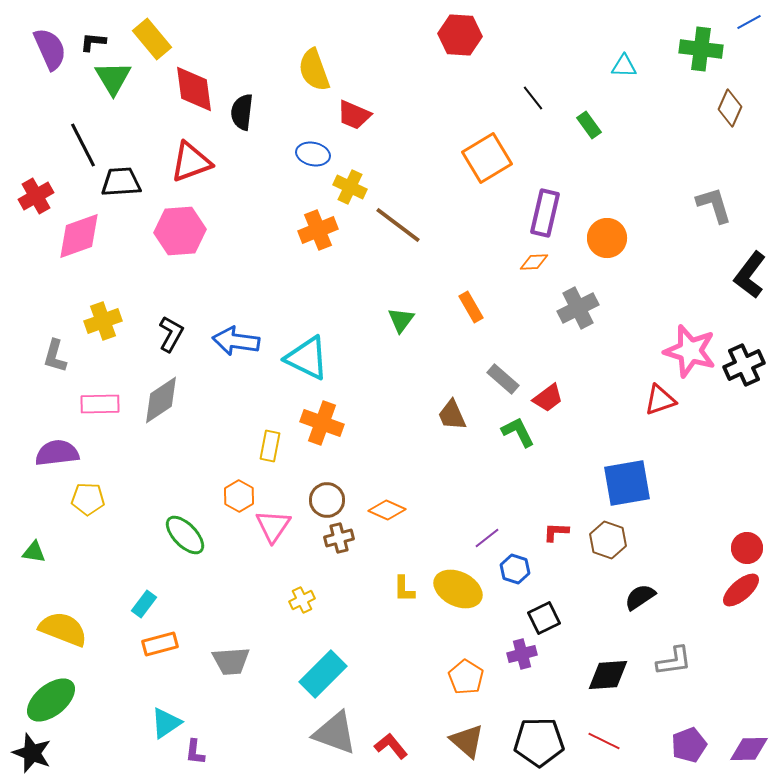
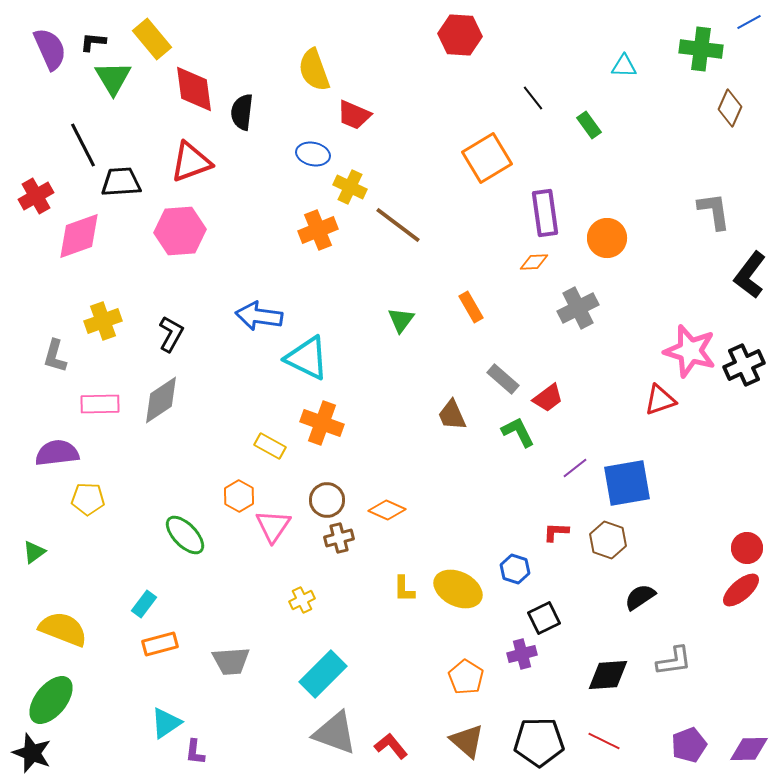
gray L-shape at (714, 205): moved 6 px down; rotated 9 degrees clockwise
purple rectangle at (545, 213): rotated 21 degrees counterclockwise
blue arrow at (236, 341): moved 23 px right, 25 px up
yellow rectangle at (270, 446): rotated 72 degrees counterclockwise
purple line at (487, 538): moved 88 px right, 70 px up
green triangle at (34, 552): rotated 45 degrees counterclockwise
green ellipse at (51, 700): rotated 12 degrees counterclockwise
